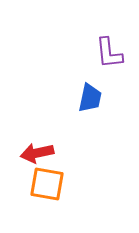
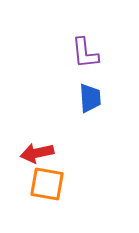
purple L-shape: moved 24 px left
blue trapezoid: rotated 16 degrees counterclockwise
